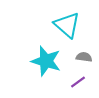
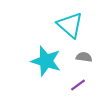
cyan triangle: moved 3 px right
purple line: moved 3 px down
